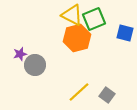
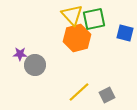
yellow triangle: rotated 20 degrees clockwise
green square: rotated 10 degrees clockwise
purple star: rotated 16 degrees clockwise
gray square: rotated 28 degrees clockwise
